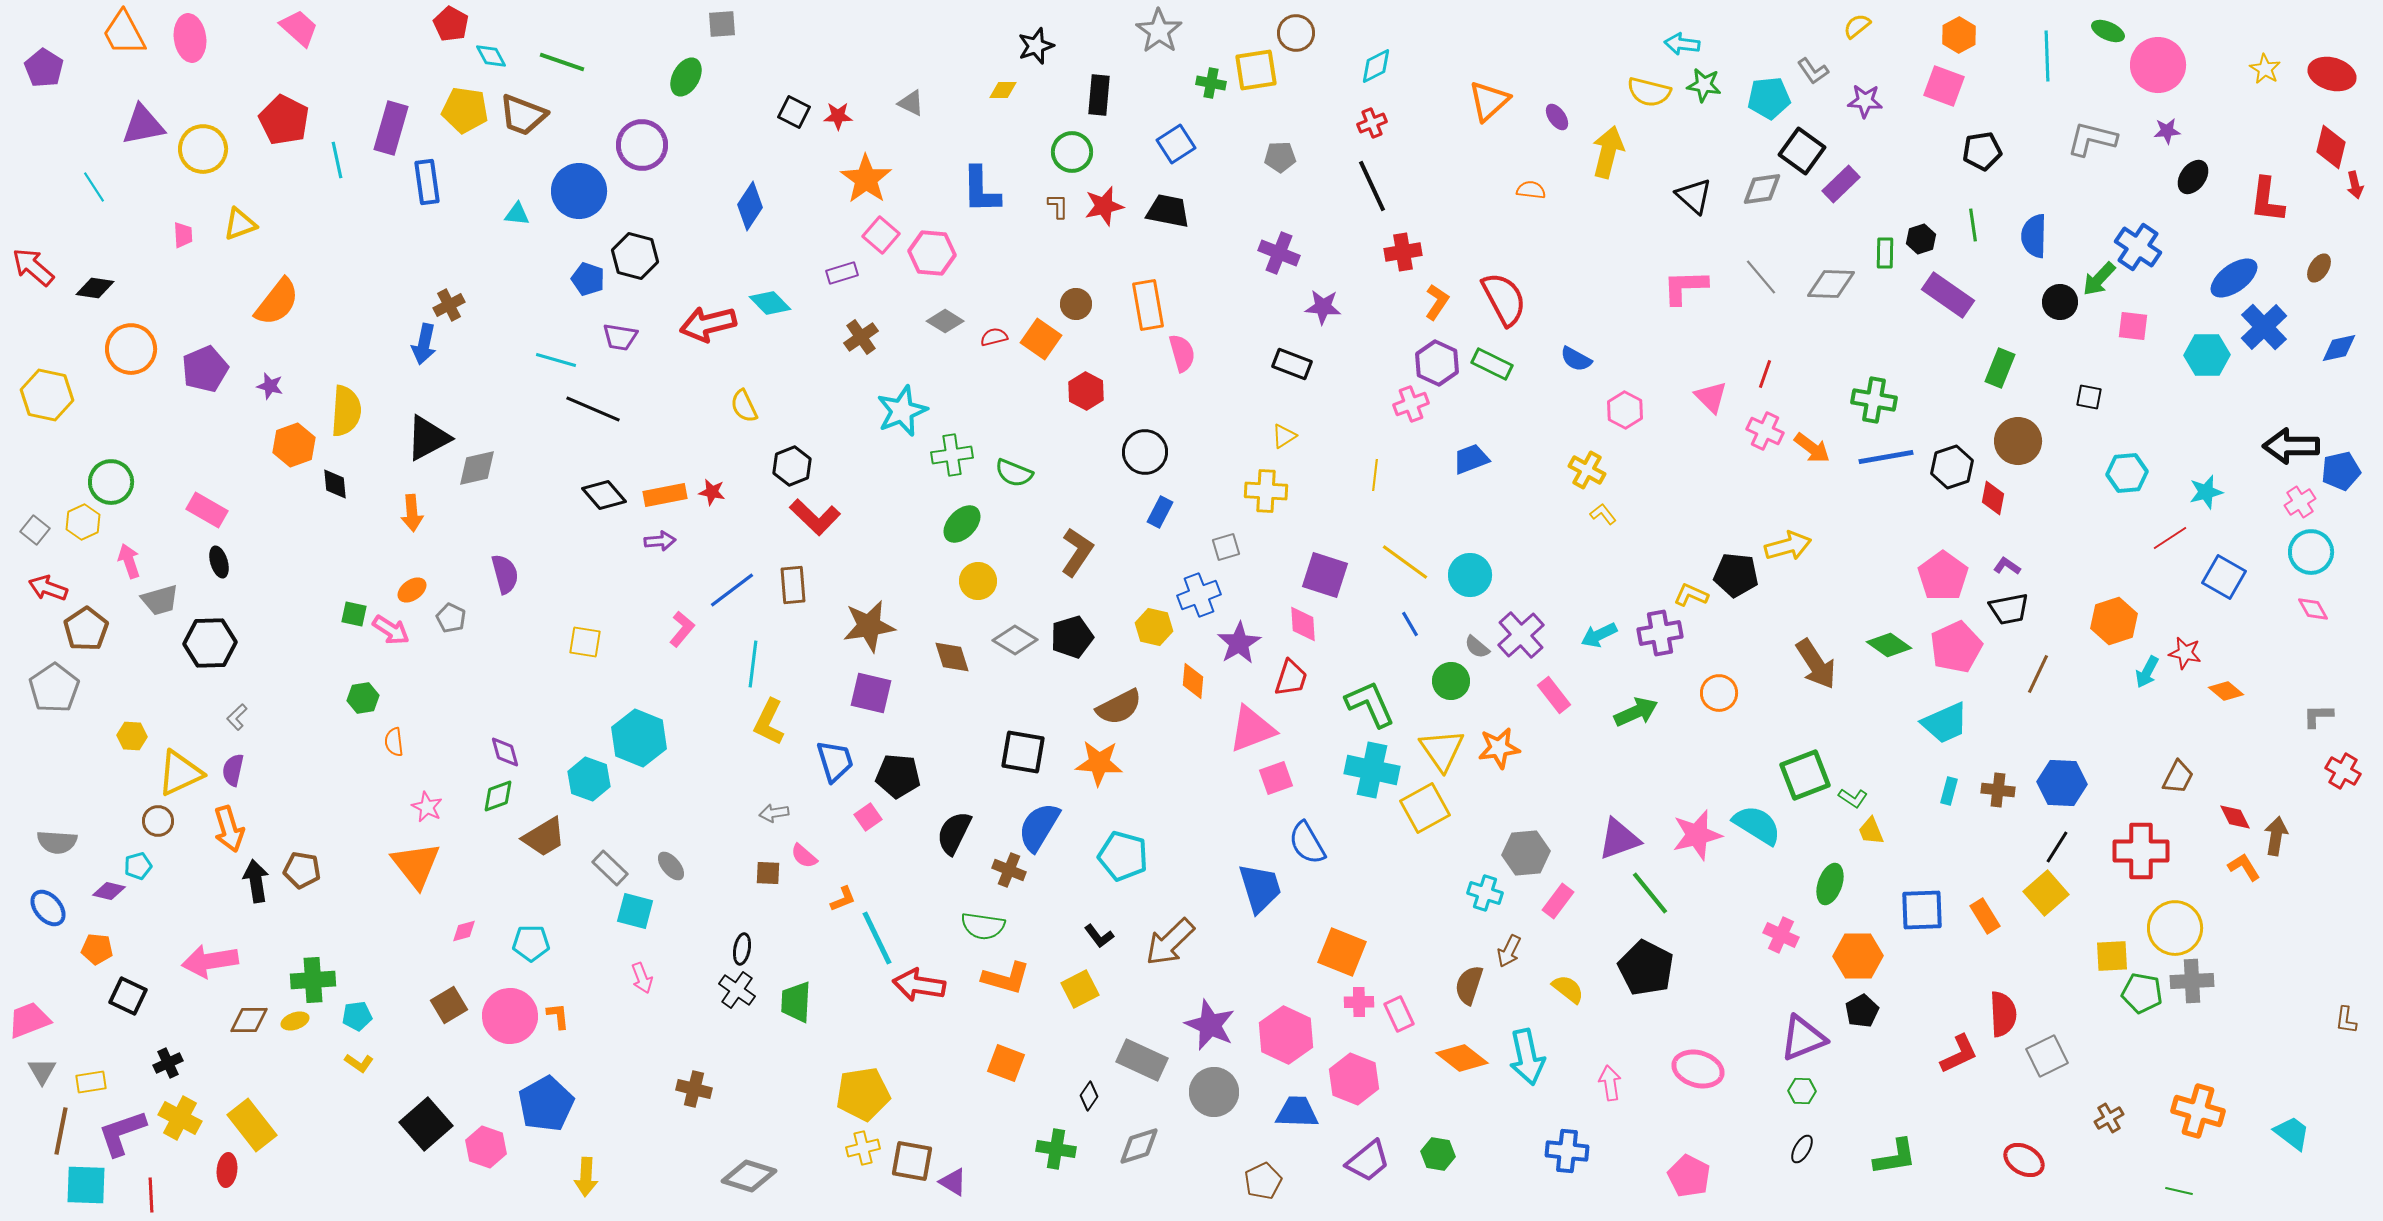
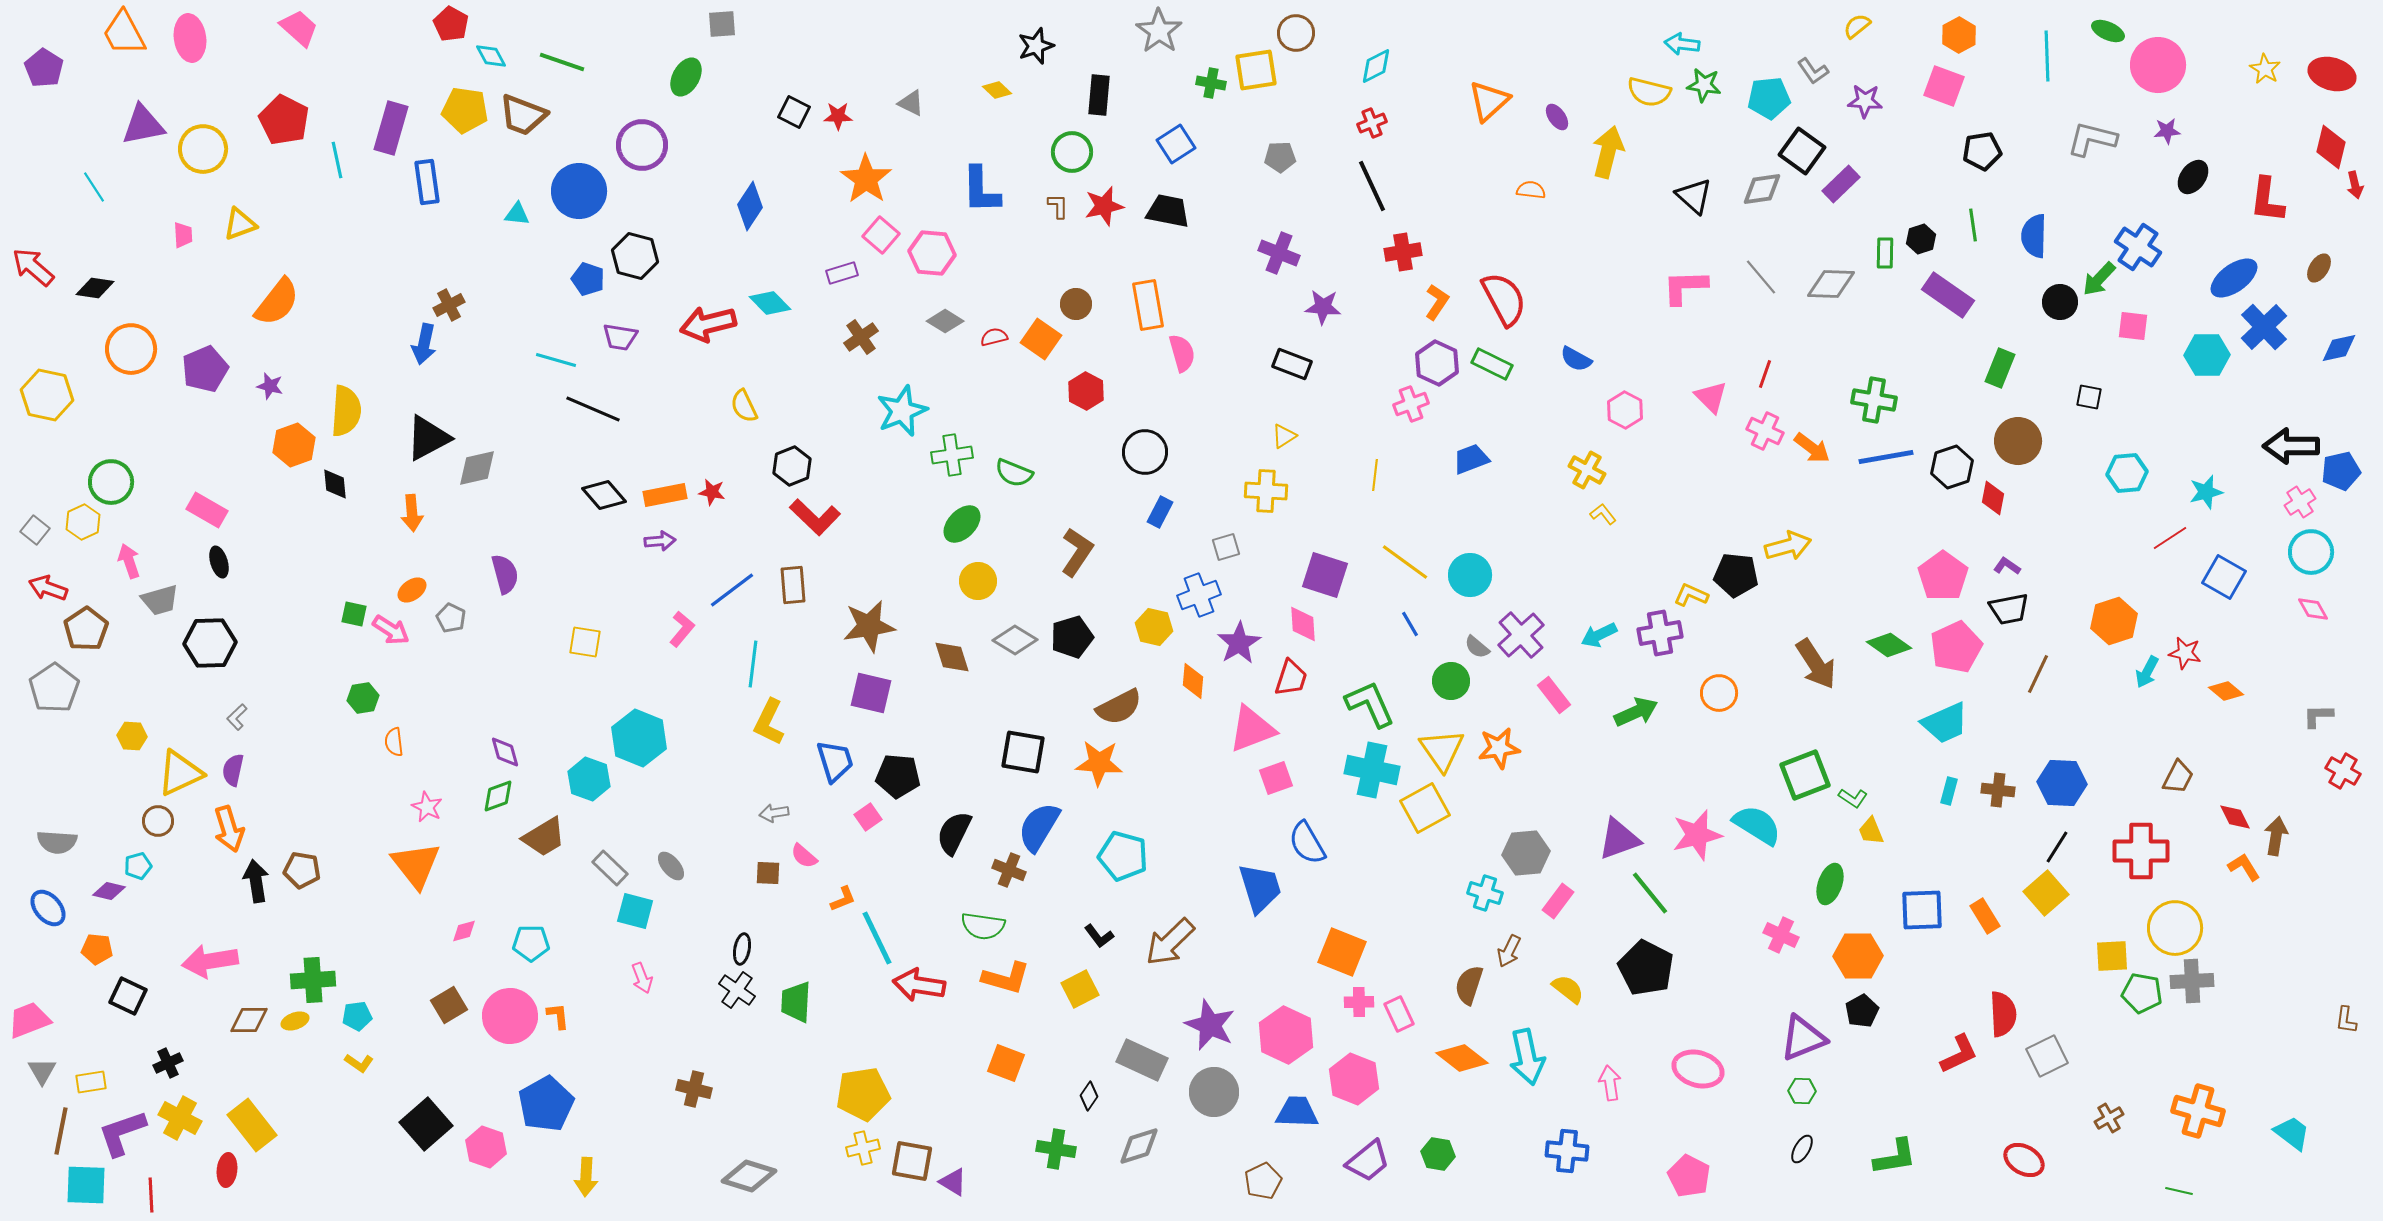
yellow diamond at (1003, 90): moved 6 px left; rotated 44 degrees clockwise
